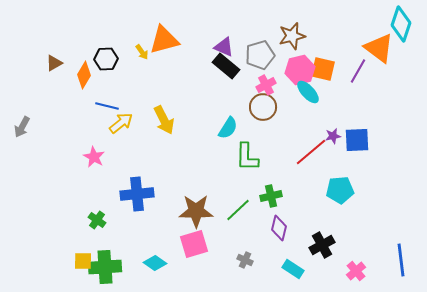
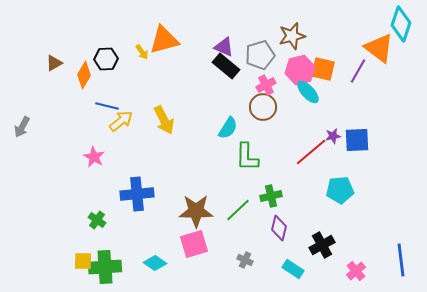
yellow arrow at (121, 123): moved 2 px up
